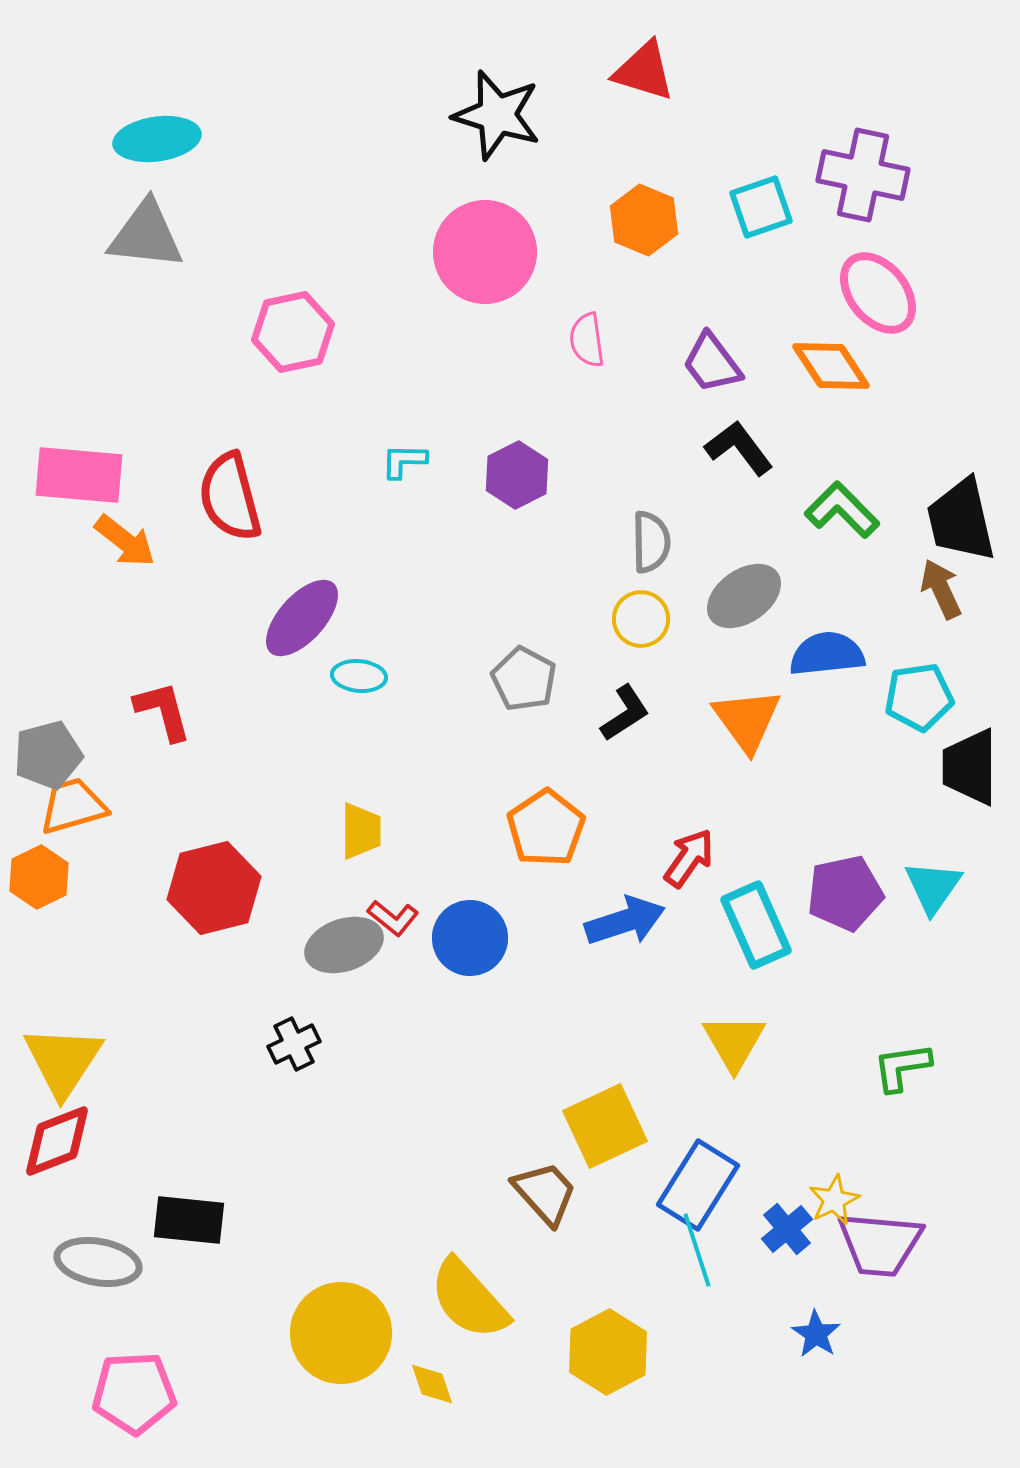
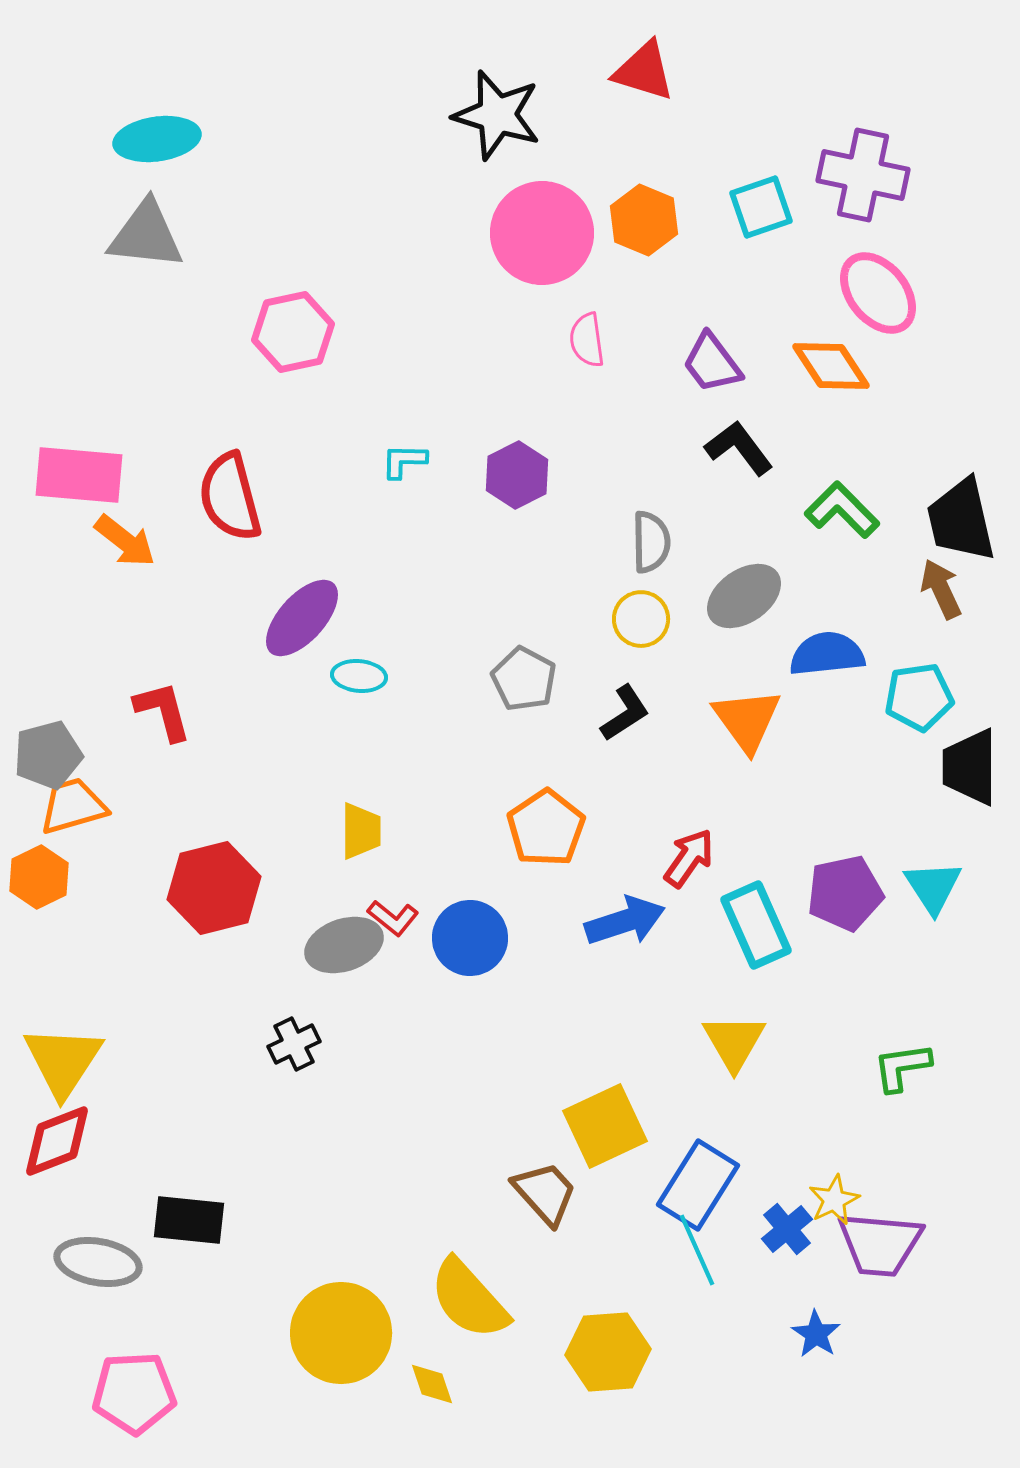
pink circle at (485, 252): moved 57 px right, 19 px up
cyan triangle at (933, 887): rotated 8 degrees counterclockwise
cyan line at (697, 1250): rotated 6 degrees counterclockwise
yellow hexagon at (608, 1352): rotated 24 degrees clockwise
